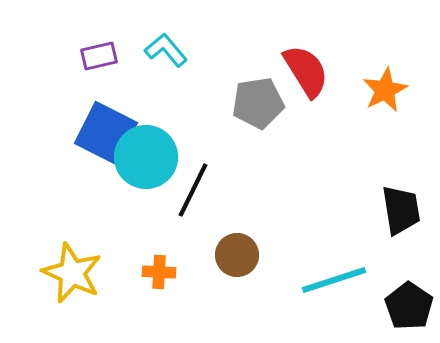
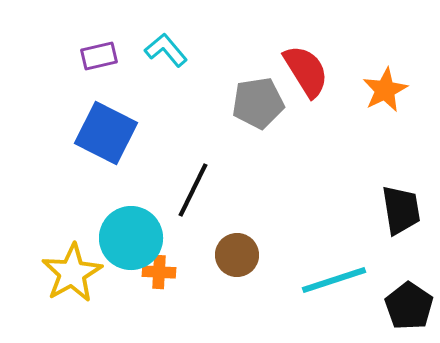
cyan circle: moved 15 px left, 81 px down
yellow star: rotated 18 degrees clockwise
